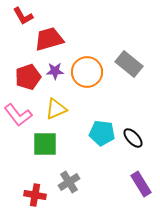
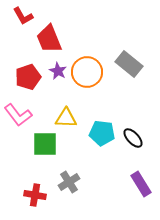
red trapezoid: rotated 96 degrees counterclockwise
purple star: moved 3 px right; rotated 30 degrees clockwise
yellow triangle: moved 10 px right, 9 px down; rotated 25 degrees clockwise
